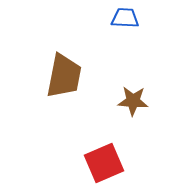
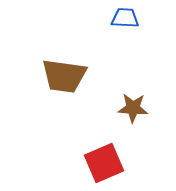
brown trapezoid: rotated 87 degrees clockwise
brown star: moved 7 px down
